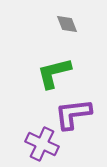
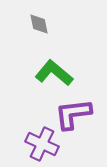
gray diamond: moved 28 px left; rotated 10 degrees clockwise
green L-shape: rotated 54 degrees clockwise
